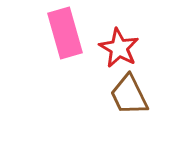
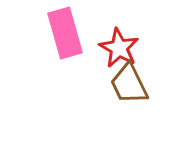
brown trapezoid: moved 11 px up
